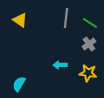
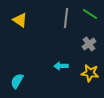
green line: moved 9 px up
cyan arrow: moved 1 px right, 1 px down
yellow star: moved 2 px right
cyan semicircle: moved 2 px left, 3 px up
